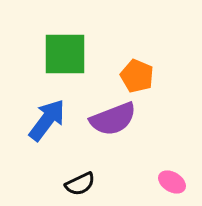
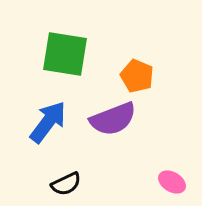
green square: rotated 9 degrees clockwise
blue arrow: moved 1 px right, 2 px down
black semicircle: moved 14 px left
